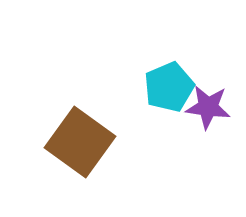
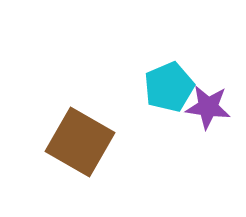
brown square: rotated 6 degrees counterclockwise
